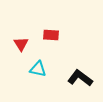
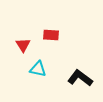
red triangle: moved 2 px right, 1 px down
